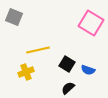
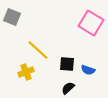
gray square: moved 2 px left
yellow line: rotated 55 degrees clockwise
black square: rotated 28 degrees counterclockwise
